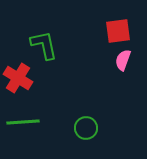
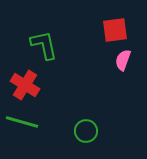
red square: moved 3 px left, 1 px up
red cross: moved 7 px right, 7 px down
green line: moved 1 px left; rotated 20 degrees clockwise
green circle: moved 3 px down
